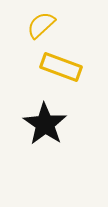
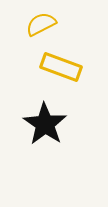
yellow semicircle: moved 1 px up; rotated 16 degrees clockwise
